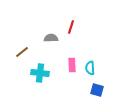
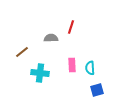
blue square: rotated 32 degrees counterclockwise
